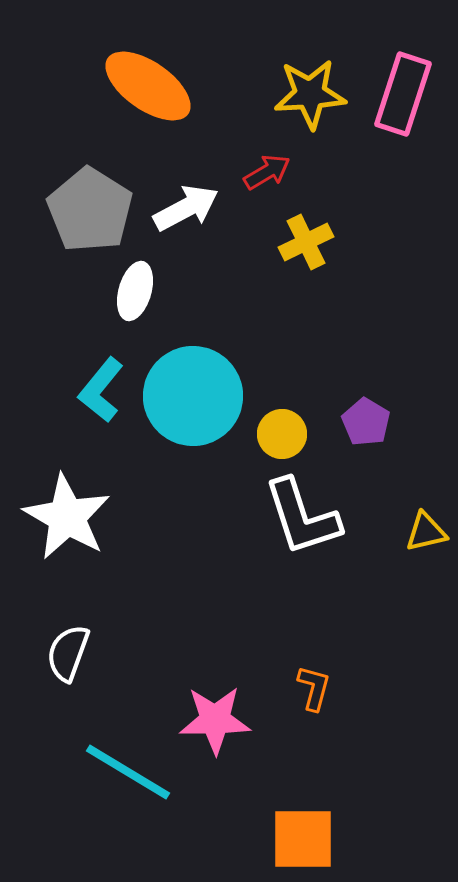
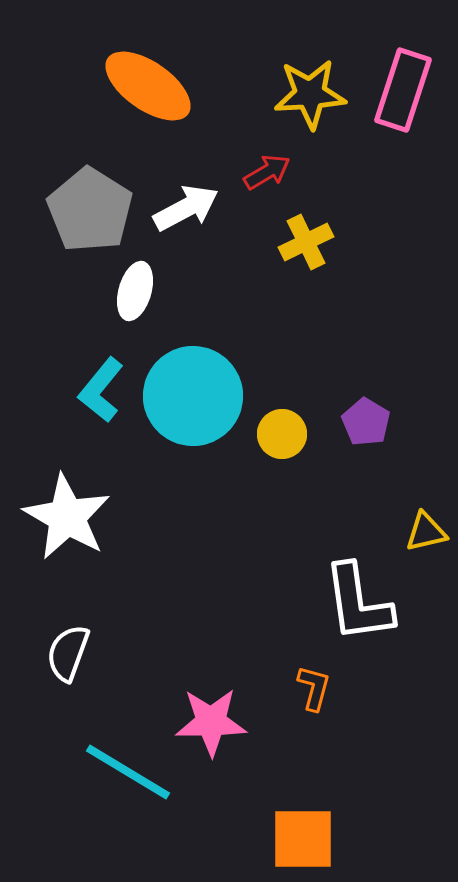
pink rectangle: moved 4 px up
white L-shape: moved 56 px right, 86 px down; rotated 10 degrees clockwise
pink star: moved 4 px left, 2 px down
